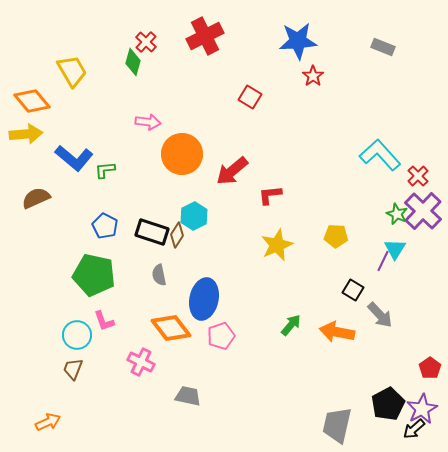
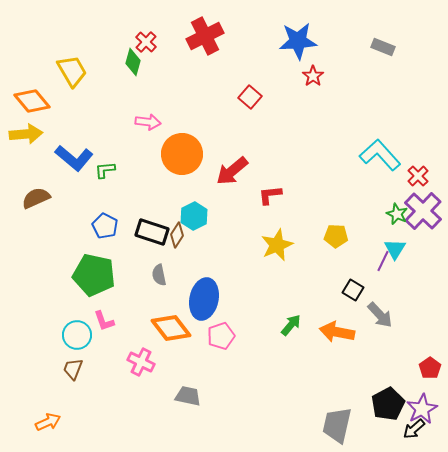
red square at (250, 97): rotated 10 degrees clockwise
